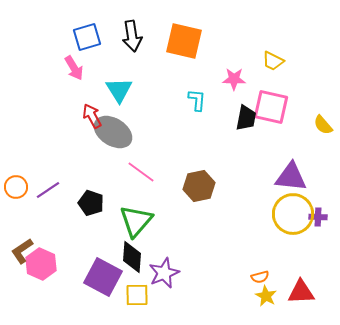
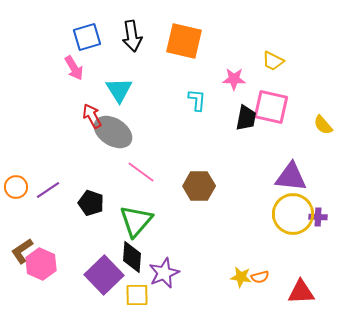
brown hexagon: rotated 12 degrees clockwise
purple square: moved 1 px right, 2 px up; rotated 18 degrees clockwise
yellow star: moved 25 px left, 19 px up; rotated 20 degrees counterclockwise
